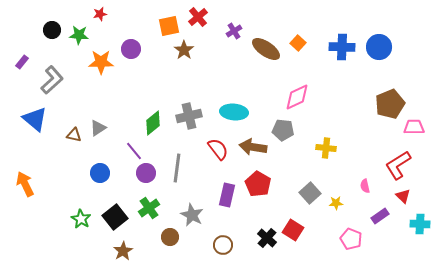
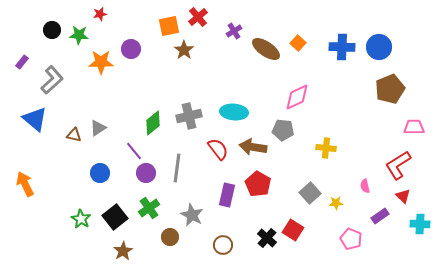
brown pentagon at (390, 104): moved 15 px up
